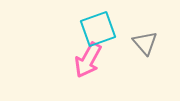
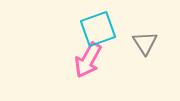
gray triangle: rotated 8 degrees clockwise
